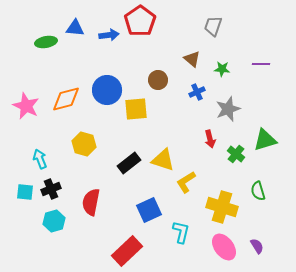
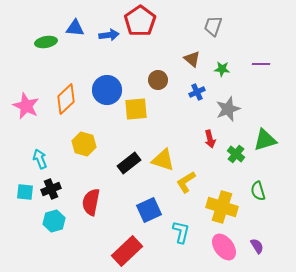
orange diamond: rotated 28 degrees counterclockwise
